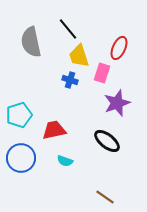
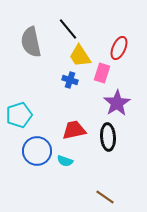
yellow trapezoid: moved 1 px right; rotated 15 degrees counterclockwise
purple star: rotated 12 degrees counterclockwise
red trapezoid: moved 20 px right
black ellipse: moved 1 px right, 4 px up; rotated 48 degrees clockwise
blue circle: moved 16 px right, 7 px up
